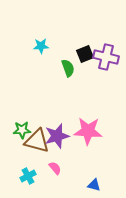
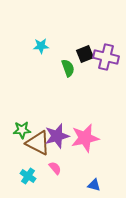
pink star: moved 3 px left, 7 px down; rotated 16 degrees counterclockwise
brown triangle: moved 1 px right, 2 px down; rotated 12 degrees clockwise
cyan cross: rotated 28 degrees counterclockwise
